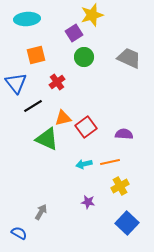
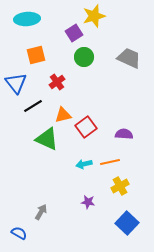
yellow star: moved 2 px right, 1 px down
orange triangle: moved 3 px up
